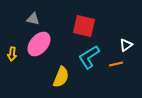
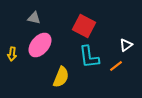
gray triangle: moved 1 px right, 1 px up
red square: rotated 15 degrees clockwise
pink ellipse: moved 1 px right, 1 px down
cyan L-shape: rotated 65 degrees counterclockwise
orange line: moved 2 px down; rotated 24 degrees counterclockwise
